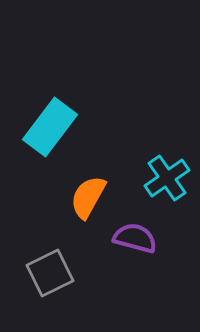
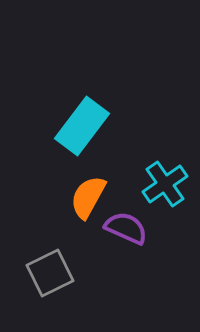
cyan rectangle: moved 32 px right, 1 px up
cyan cross: moved 2 px left, 6 px down
purple semicircle: moved 9 px left, 10 px up; rotated 9 degrees clockwise
